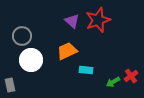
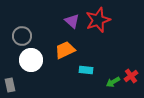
orange trapezoid: moved 2 px left, 1 px up
